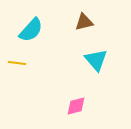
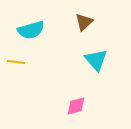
brown triangle: rotated 30 degrees counterclockwise
cyan semicircle: rotated 32 degrees clockwise
yellow line: moved 1 px left, 1 px up
